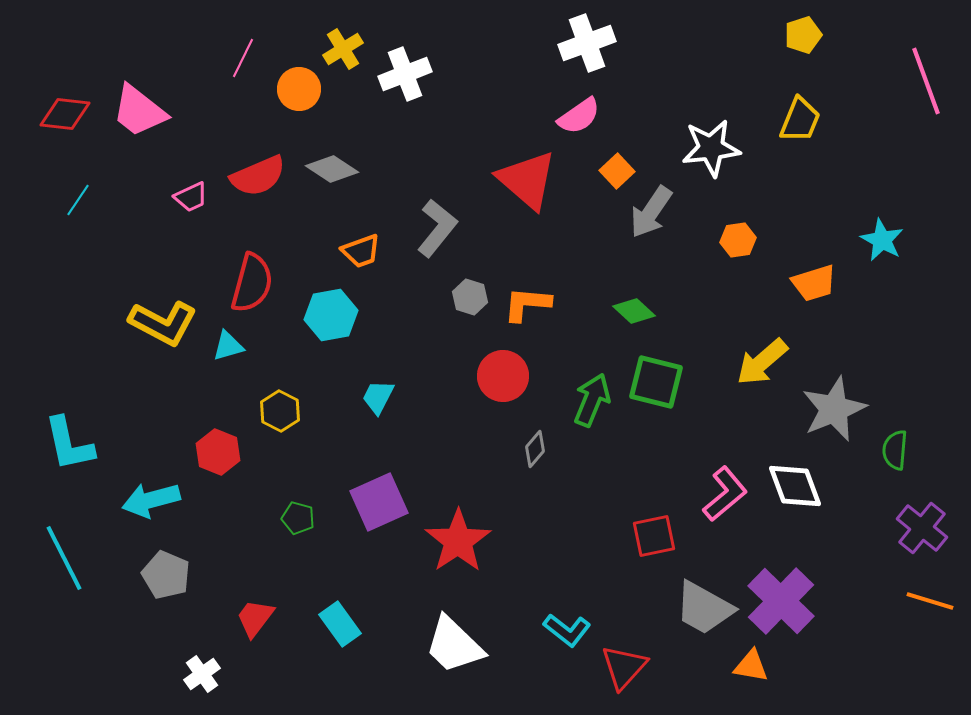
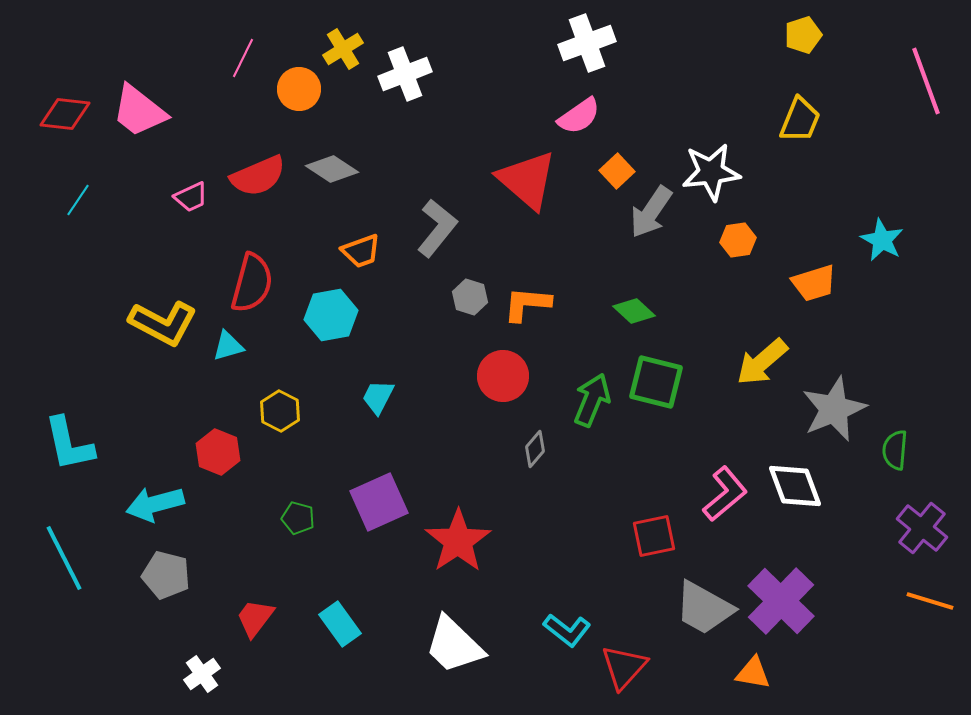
white star at (711, 148): moved 24 px down
cyan arrow at (151, 500): moved 4 px right, 4 px down
gray pentagon at (166, 575): rotated 9 degrees counterclockwise
orange triangle at (751, 666): moved 2 px right, 7 px down
